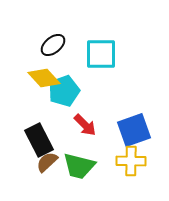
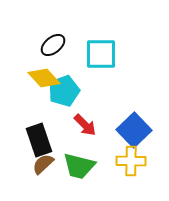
blue square: rotated 24 degrees counterclockwise
black rectangle: rotated 8 degrees clockwise
brown semicircle: moved 4 px left, 2 px down
